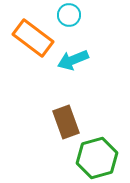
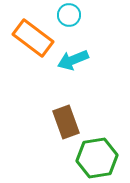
green hexagon: rotated 6 degrees clockwise
